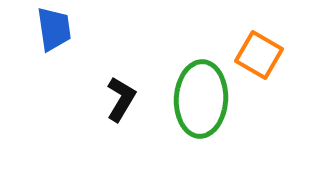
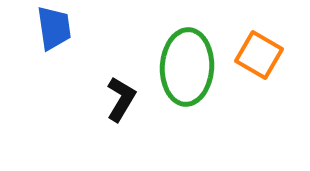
blue trapezoid: moved 1 px up
green ellipse: moved 14 px left, 32 px up
